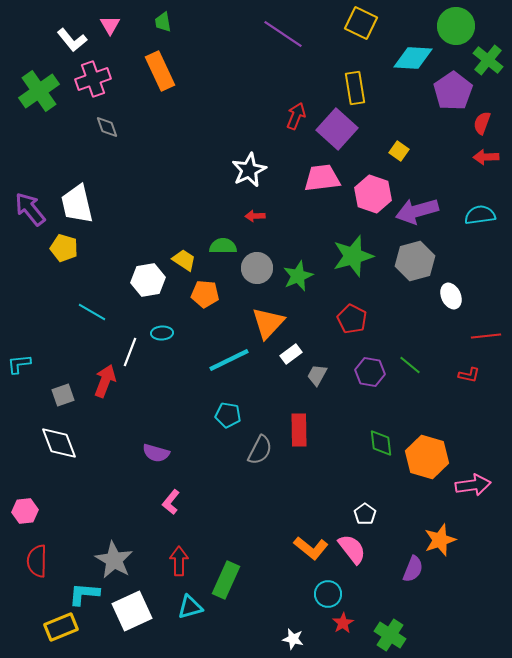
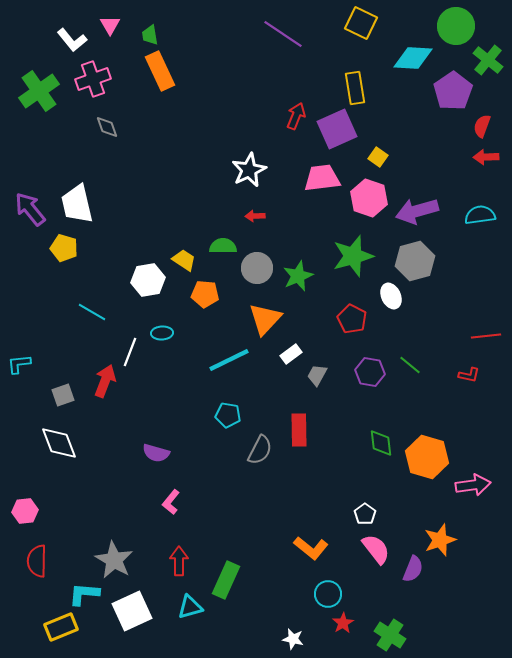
green trapezoid at (163, 22): moved 13 px left, 13 px down
red semicircle at (482, 123): moved 3 px down
purple square at (337, 129): rotated 24 degrees clockwise
yellow square at (399, 151): moved 21 px left, 6 px down
pink hexagon at (373, 194): moved 4 px left, 4 px down
white ellipse at (451, 296): moved 60 px left
orange triangle at (268, 323): moved 3 px left, 4 px up
pink semicircle at (352, 549): moved 24 px right
